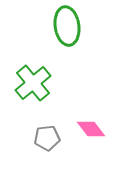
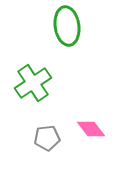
green cross: rotated 6 degrees clockwise
